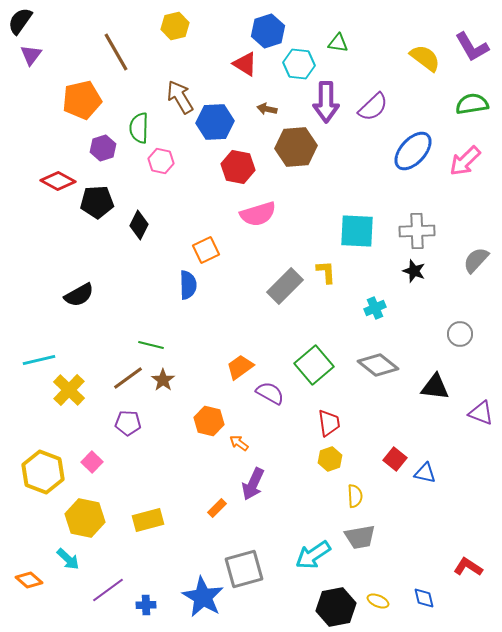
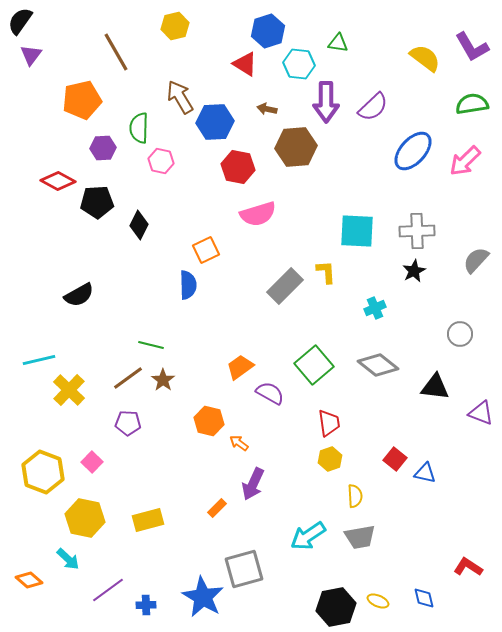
purple hexagon at (103, 148): rotated 15 degrees clockwise
black star at (414, 271): rotated 25 degrees clockwise
cyan arrow at (313, 555): moved 5 px left, 19 px up
